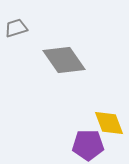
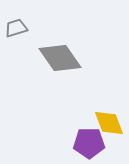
gray diamond: moved 4 px left, 2 px up
purple pentagon: moved 1 px right, 2 px up
